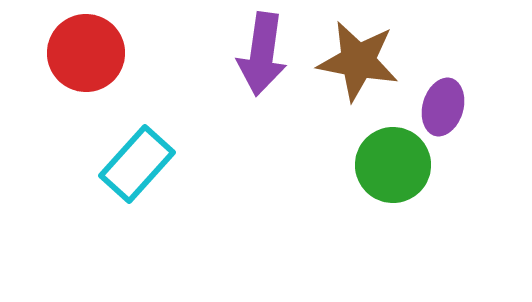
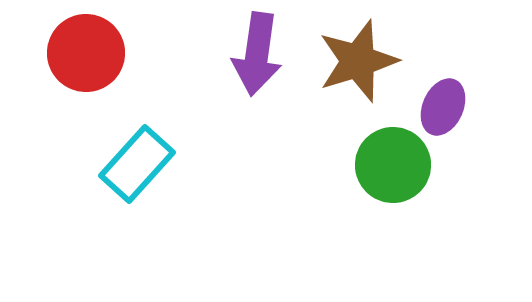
purple arrow: moved 5 px left
brown star: rotated 28 degrees counterclockwise
purple ellipse: rotated 8 degrees clockwise
